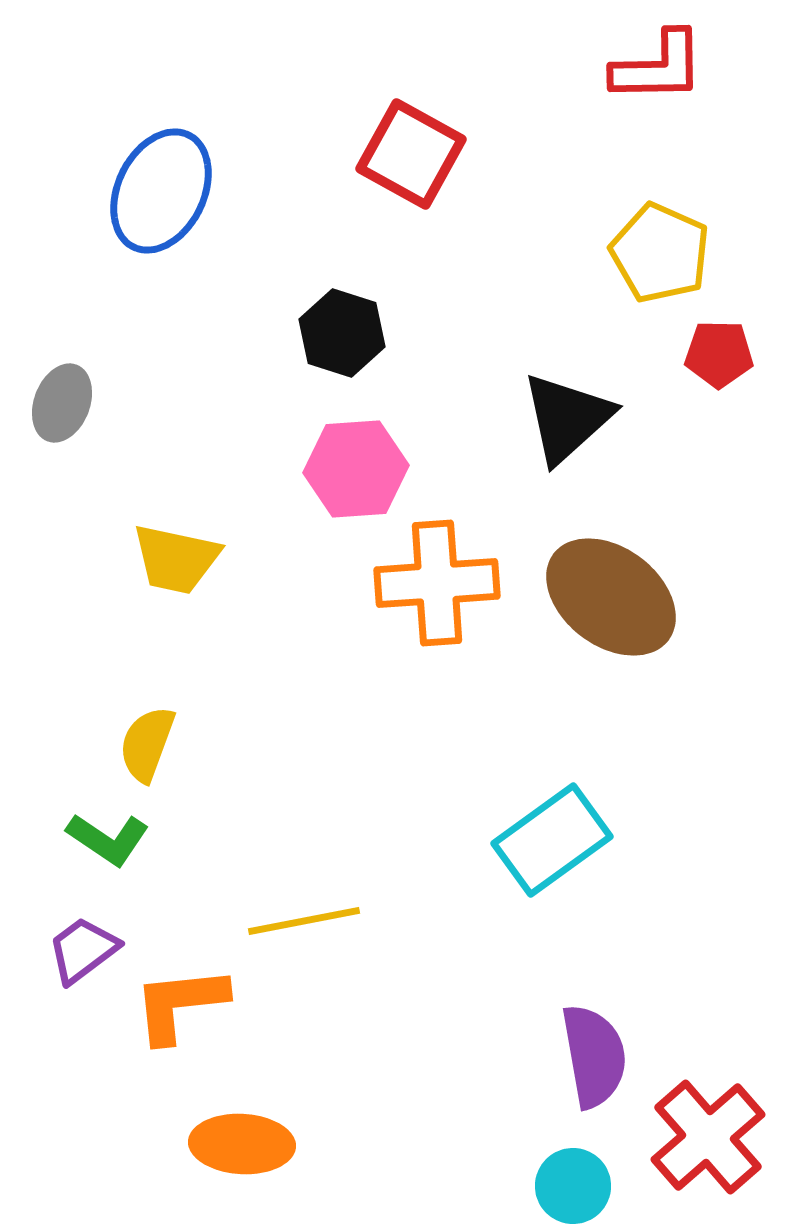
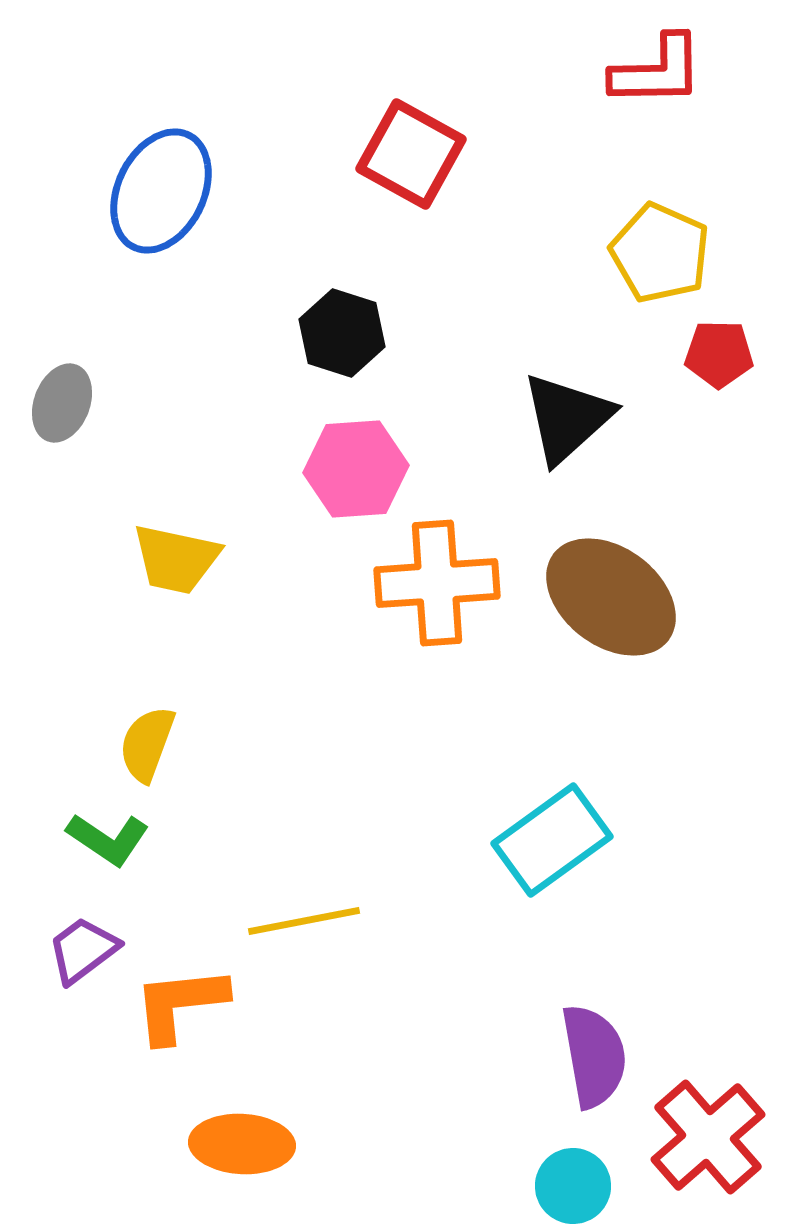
red L-shape: moved 1 px left, 4 px down
